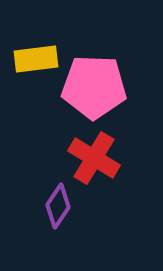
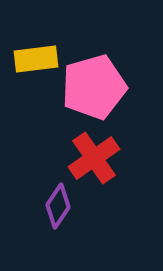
pink pentagon: rotated 18 degrees counterclockwise
red cross: rotated 24 degrees clockwise
